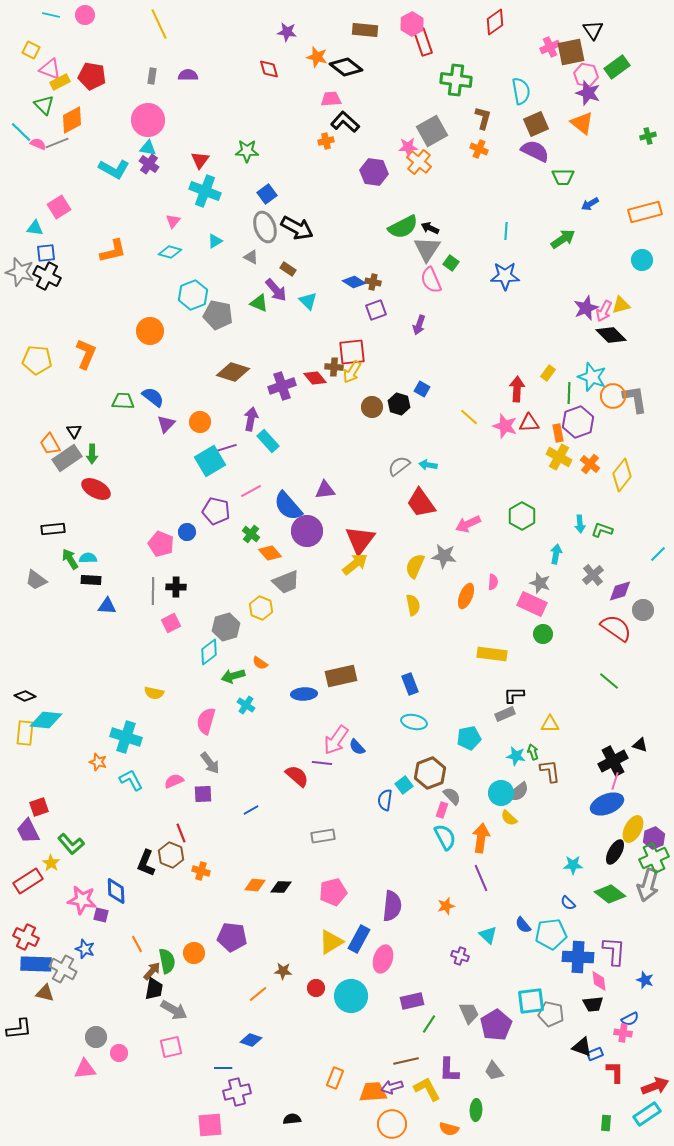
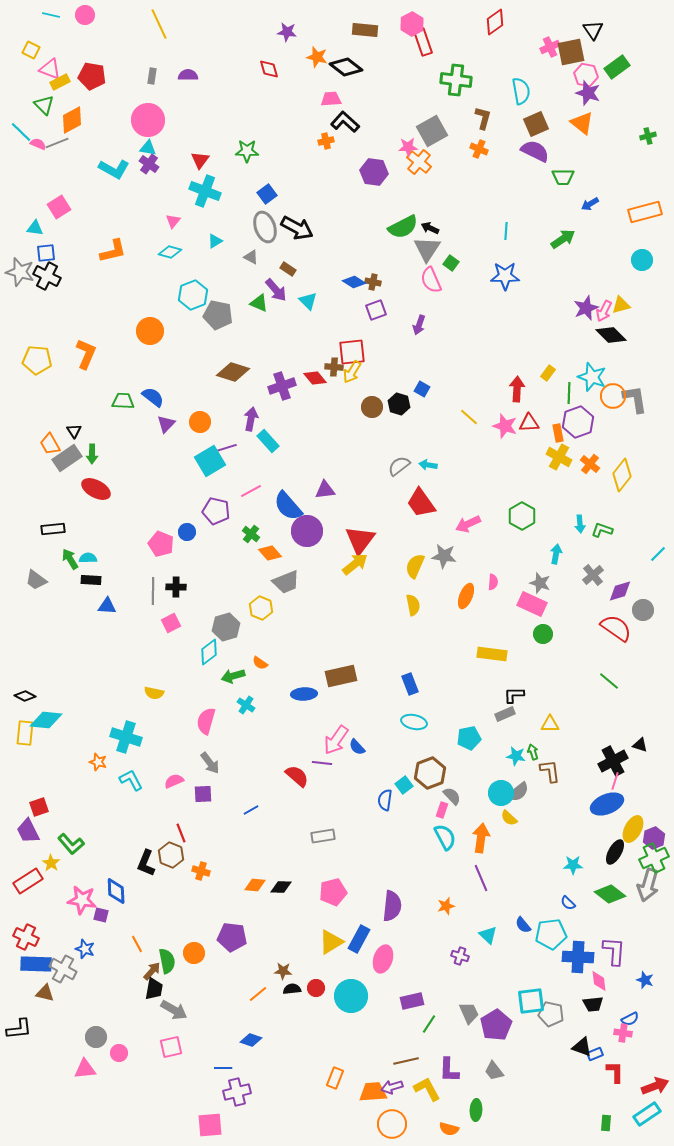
black semicircle at (292, 1119): moved 130 px up
